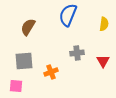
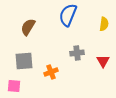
pink square: moved 2 px left
